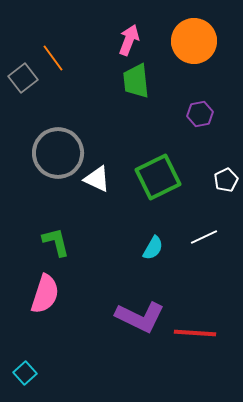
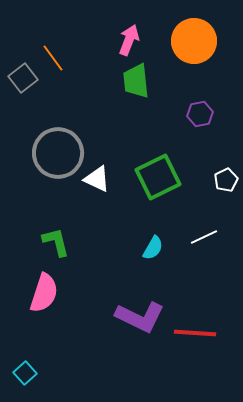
pink semicircle: moved 1 px left, 1 px up
